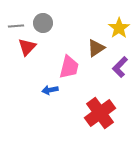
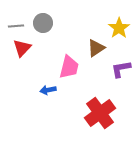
red triangle: moved 5 px left, 1 px down
purple L-shape: moved 1 px right, 2 px down; rotated 35 degrees clockwise
blue arrow: moved 2 px left
